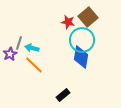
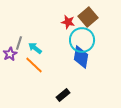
cyan arrow: moved 3 px right; rotated 24 degrees clockwise
